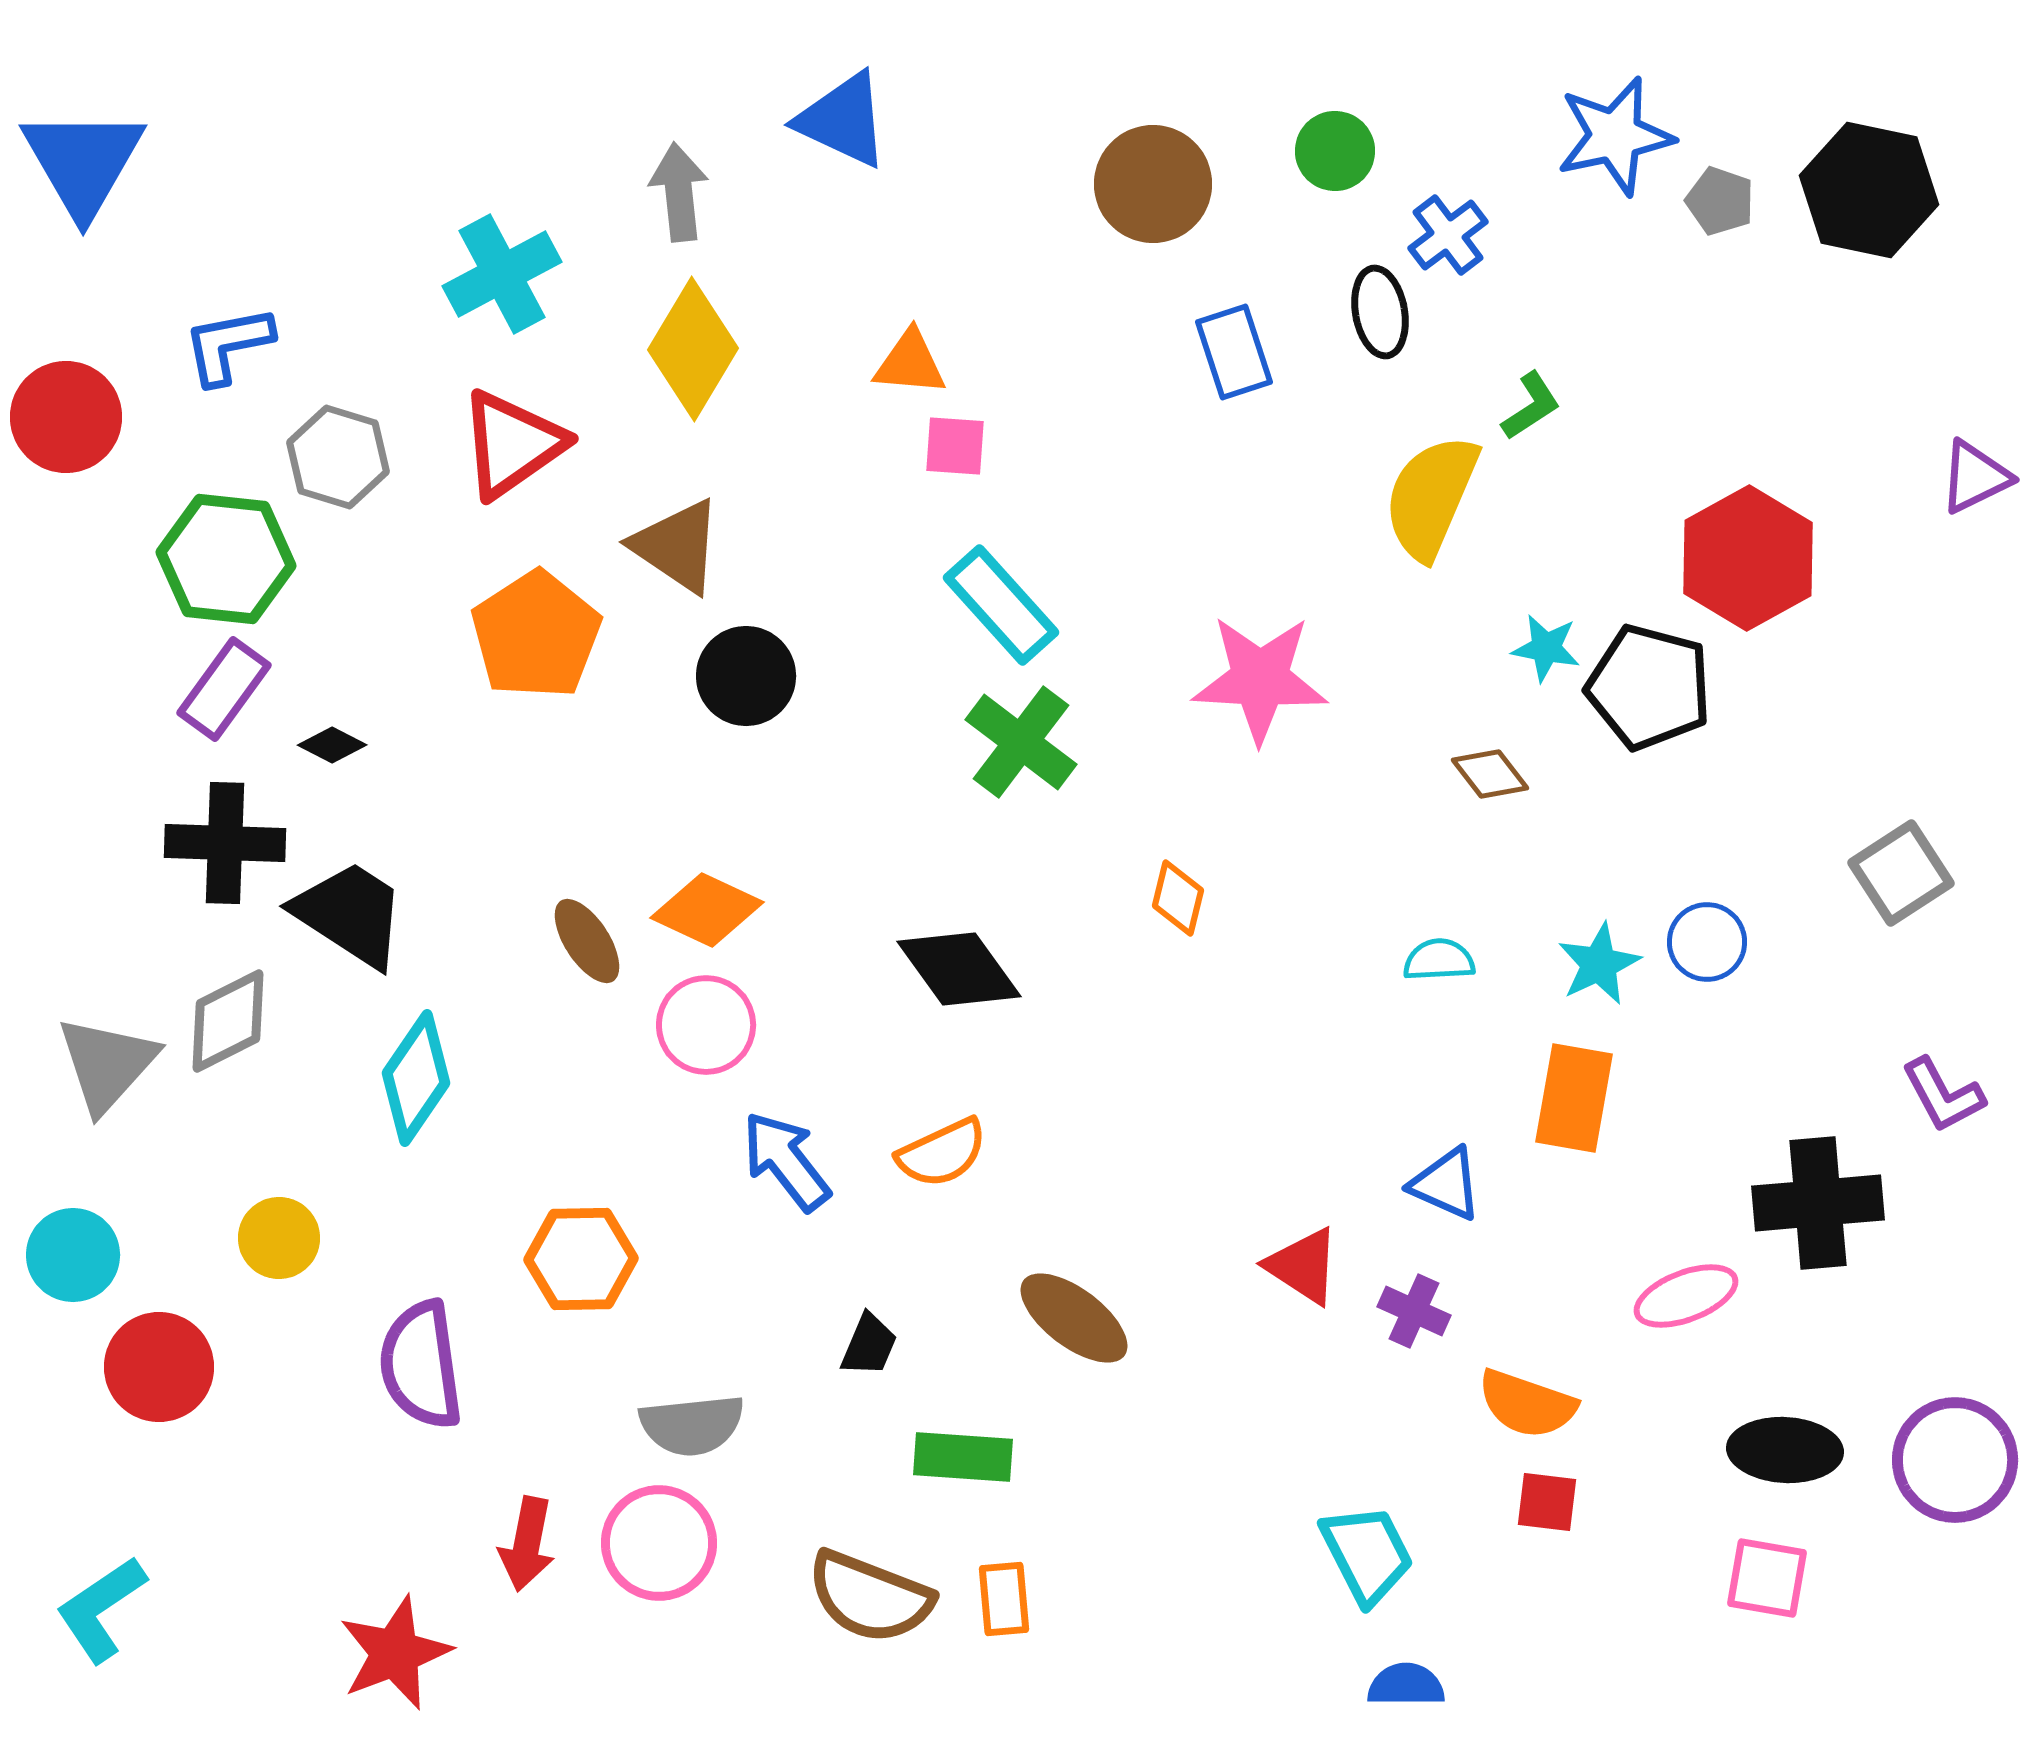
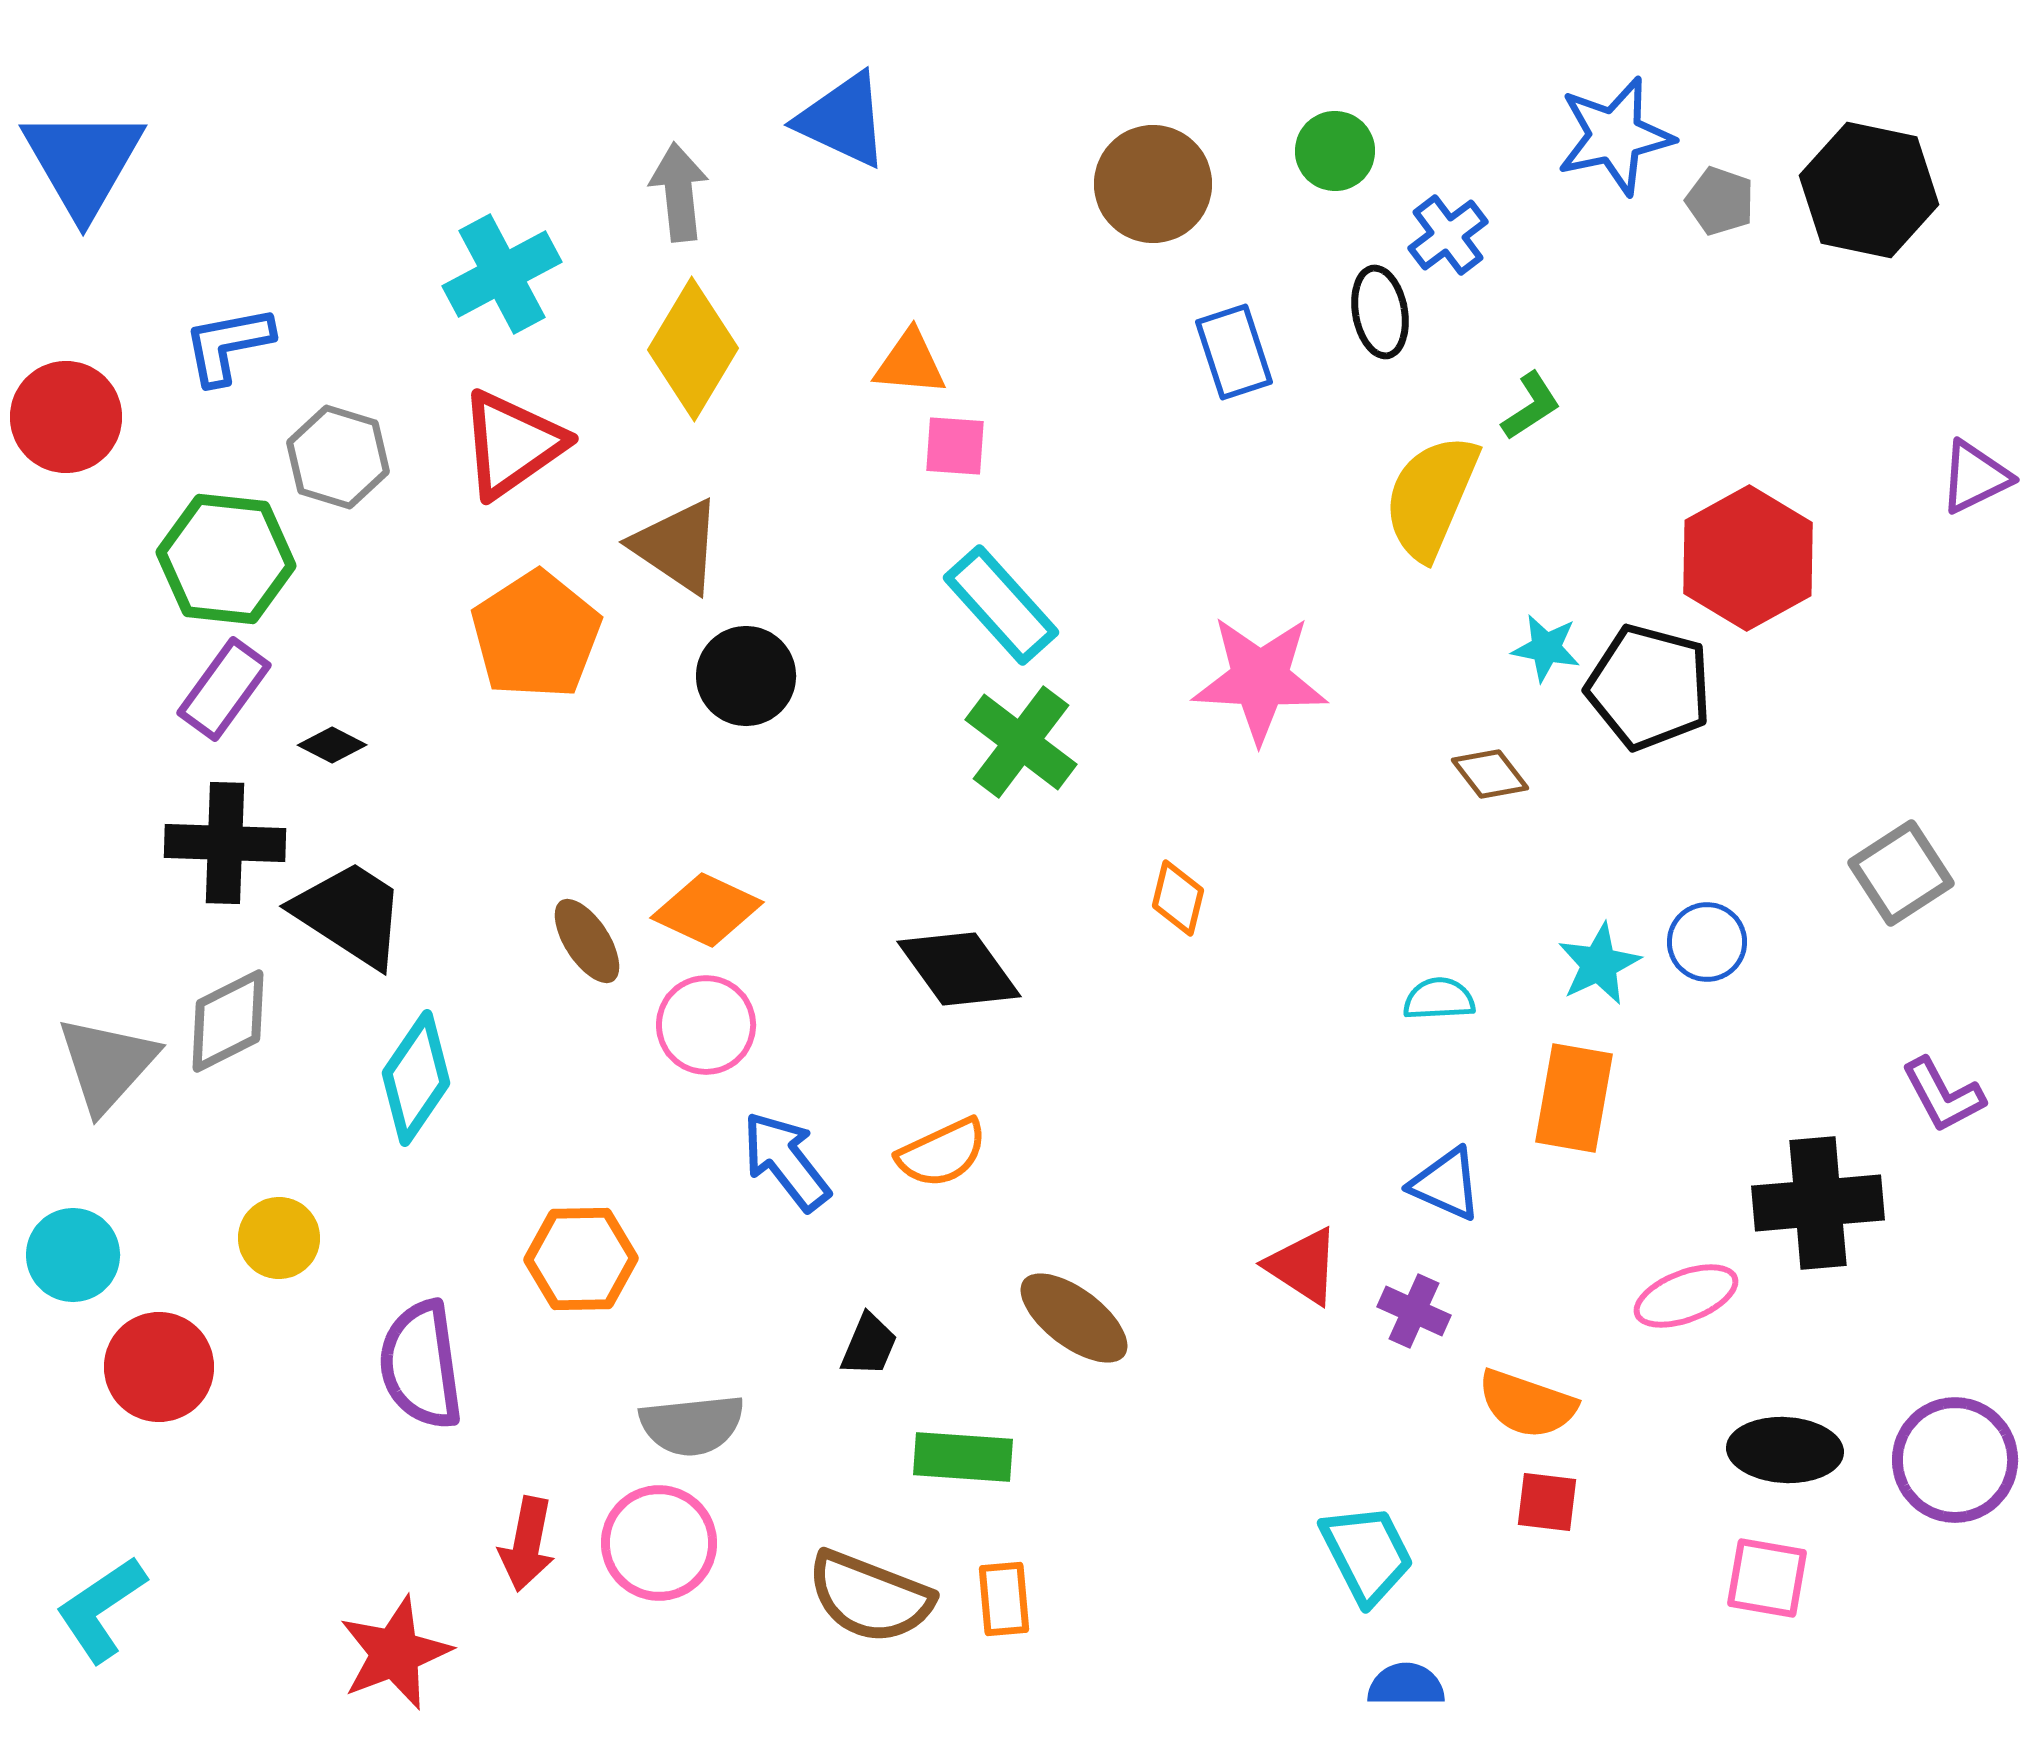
cyan semicircle at (1439, 960): moved 39 px down
